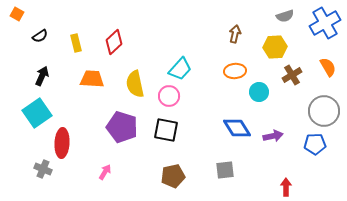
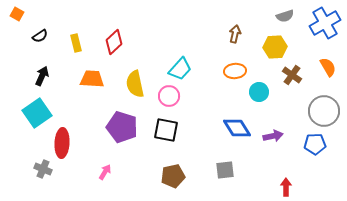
brown cross: rotated 24 degrees counterclockwise
